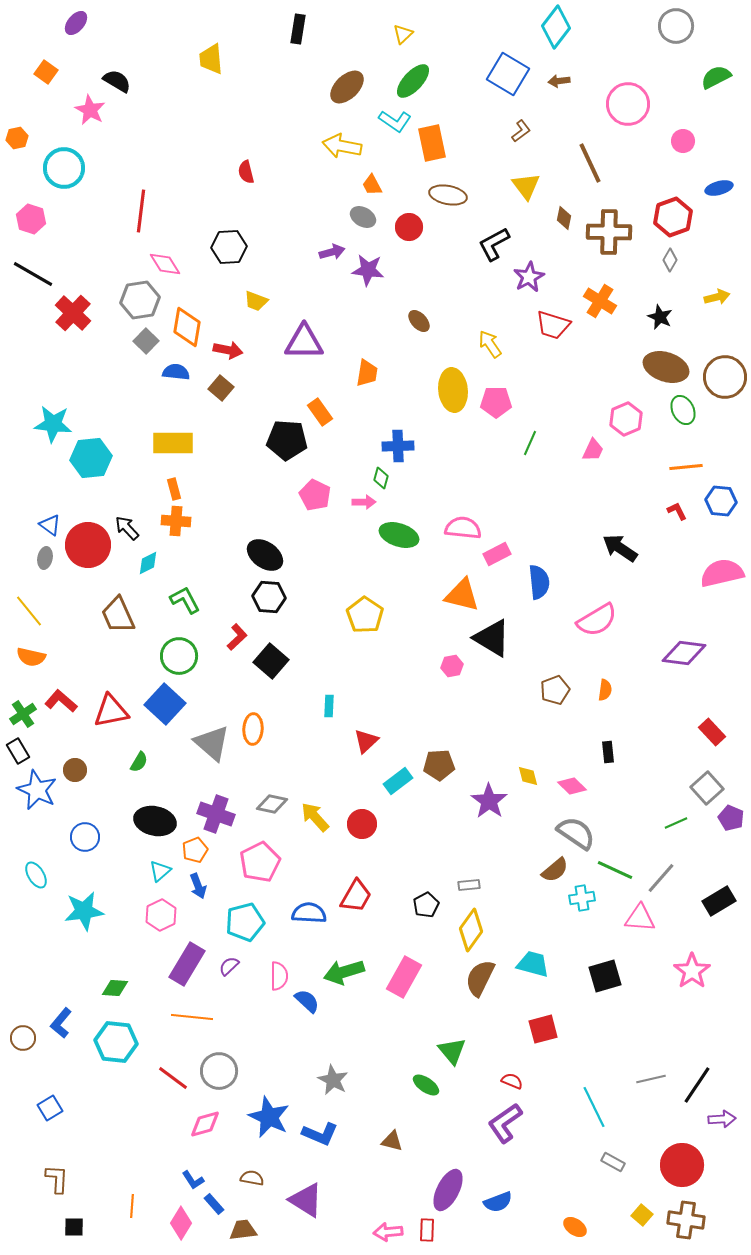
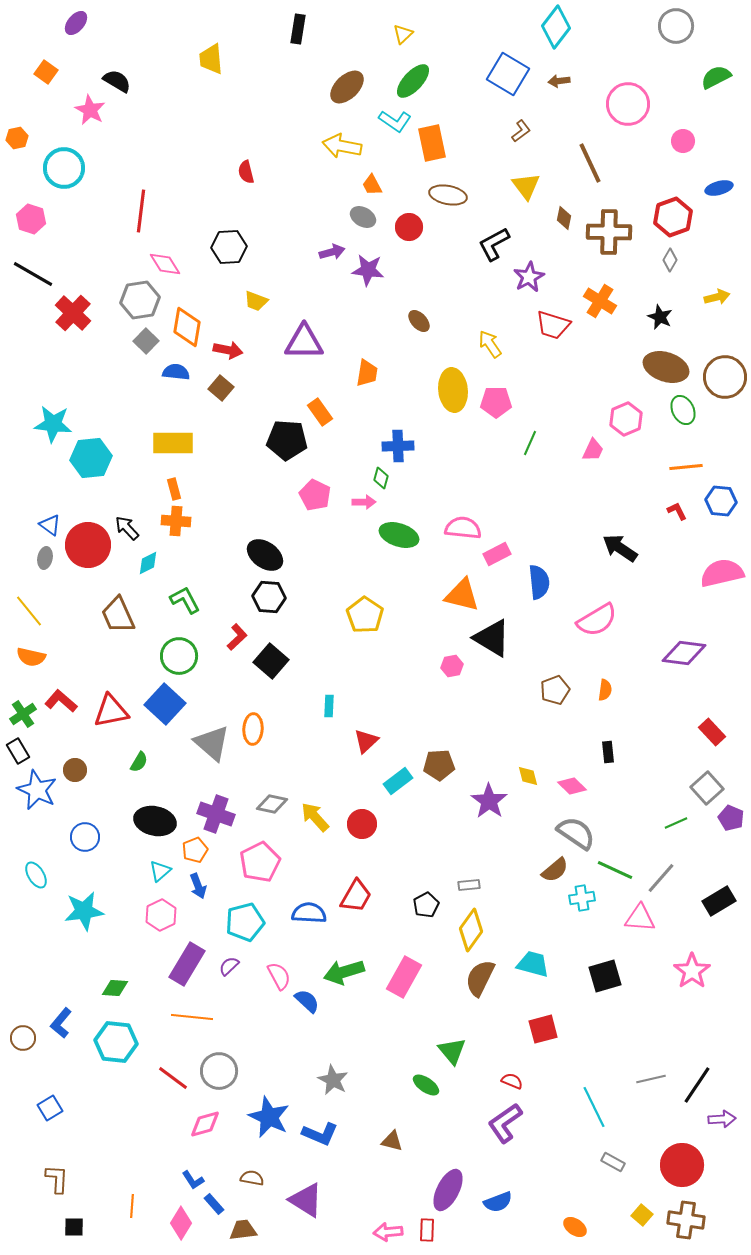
pink semicircle at (279, 976): rotated 28 degrees counterclockwise
